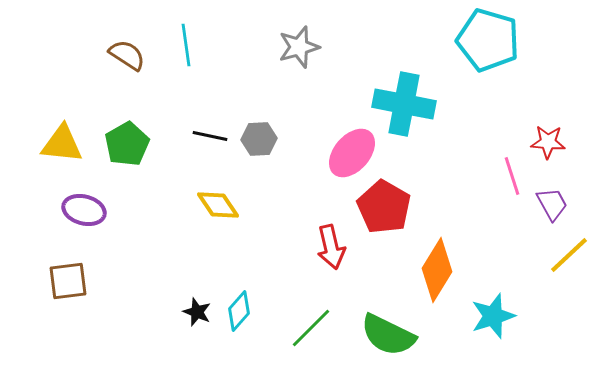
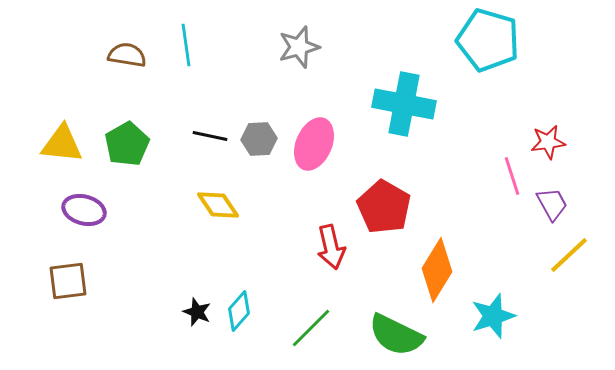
brown semicircle: rotated 24 degrees counterclockwise
red star: rotated 12 degrees counterclockwise
pink ellipse: moved 38 px left, 9 px up; rotated 18 degrees counterclockwise
green semicircle: moved 8 px right
